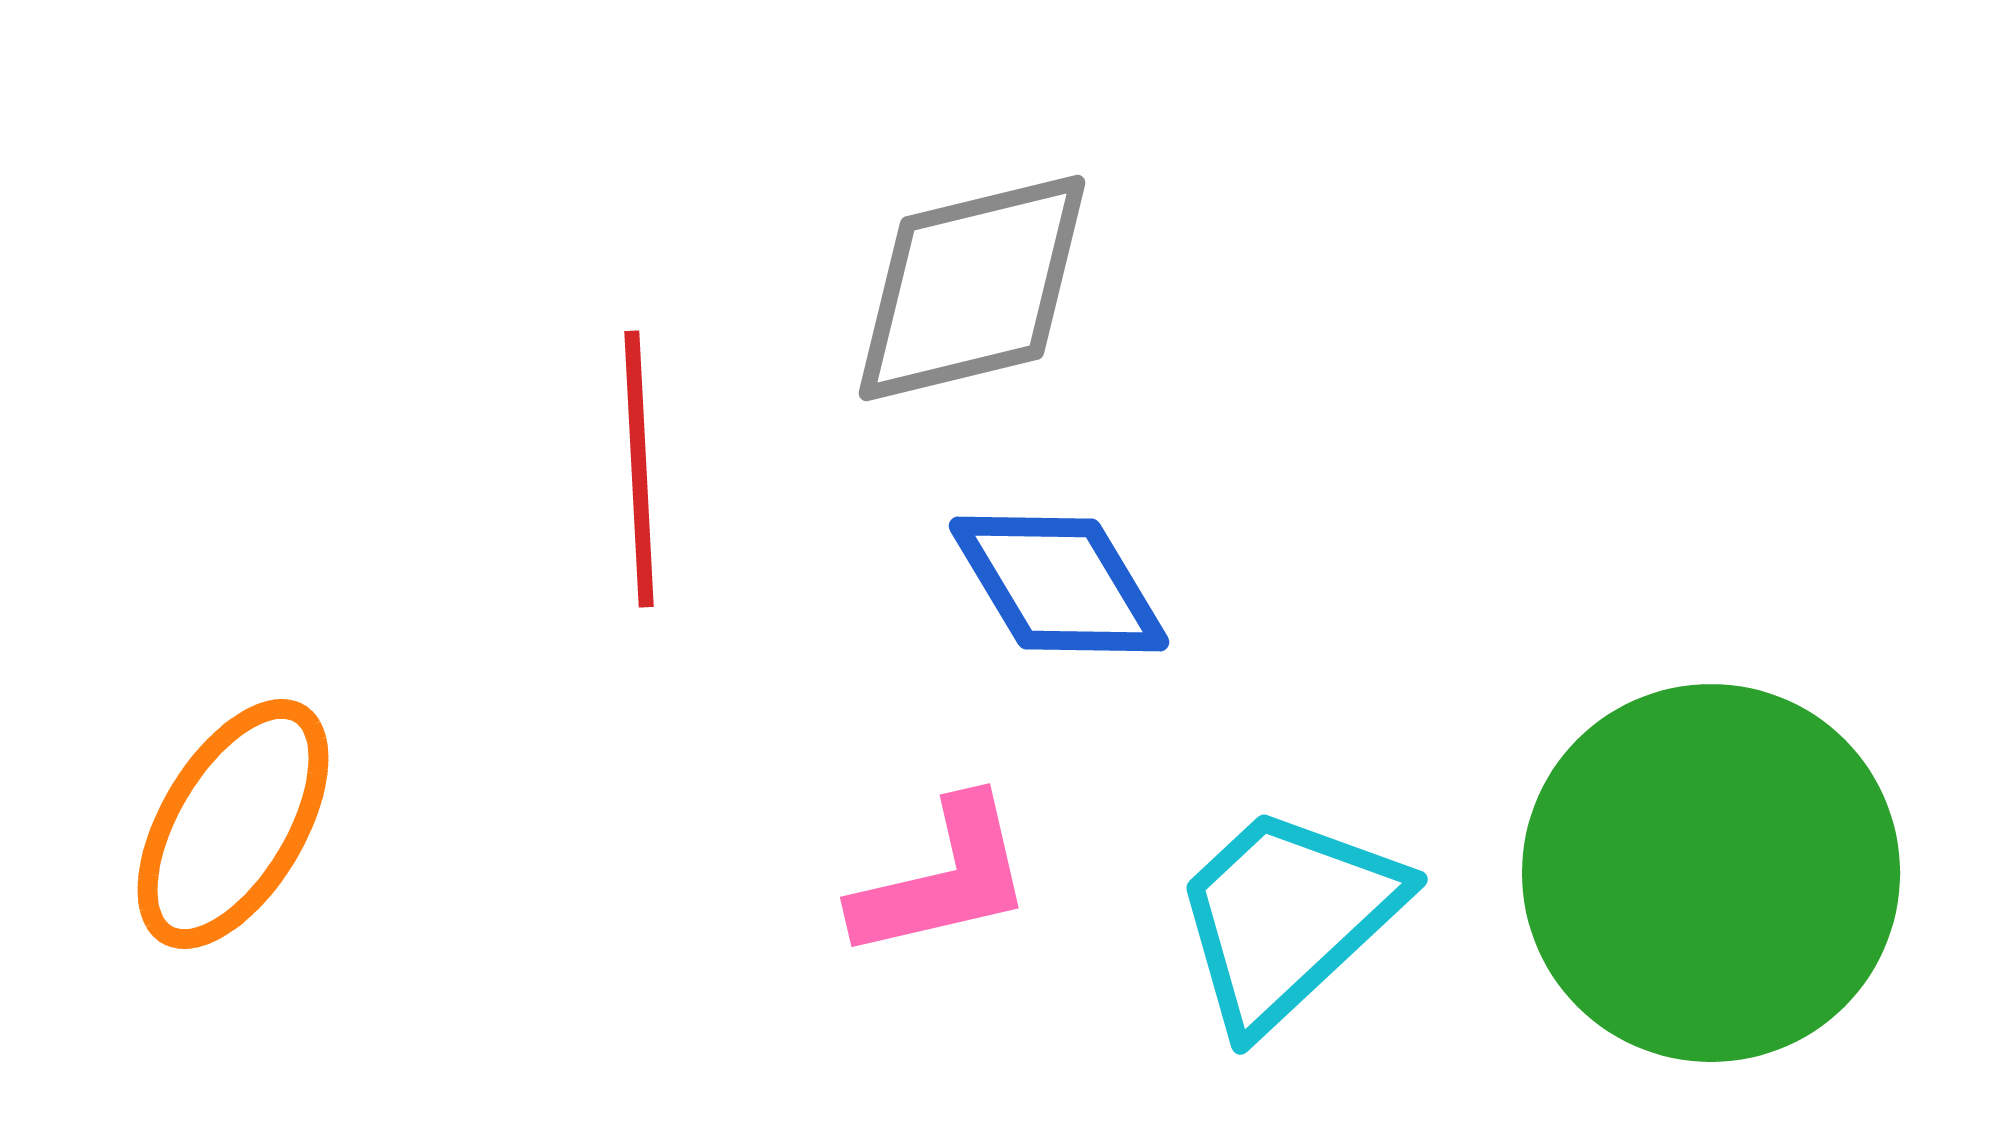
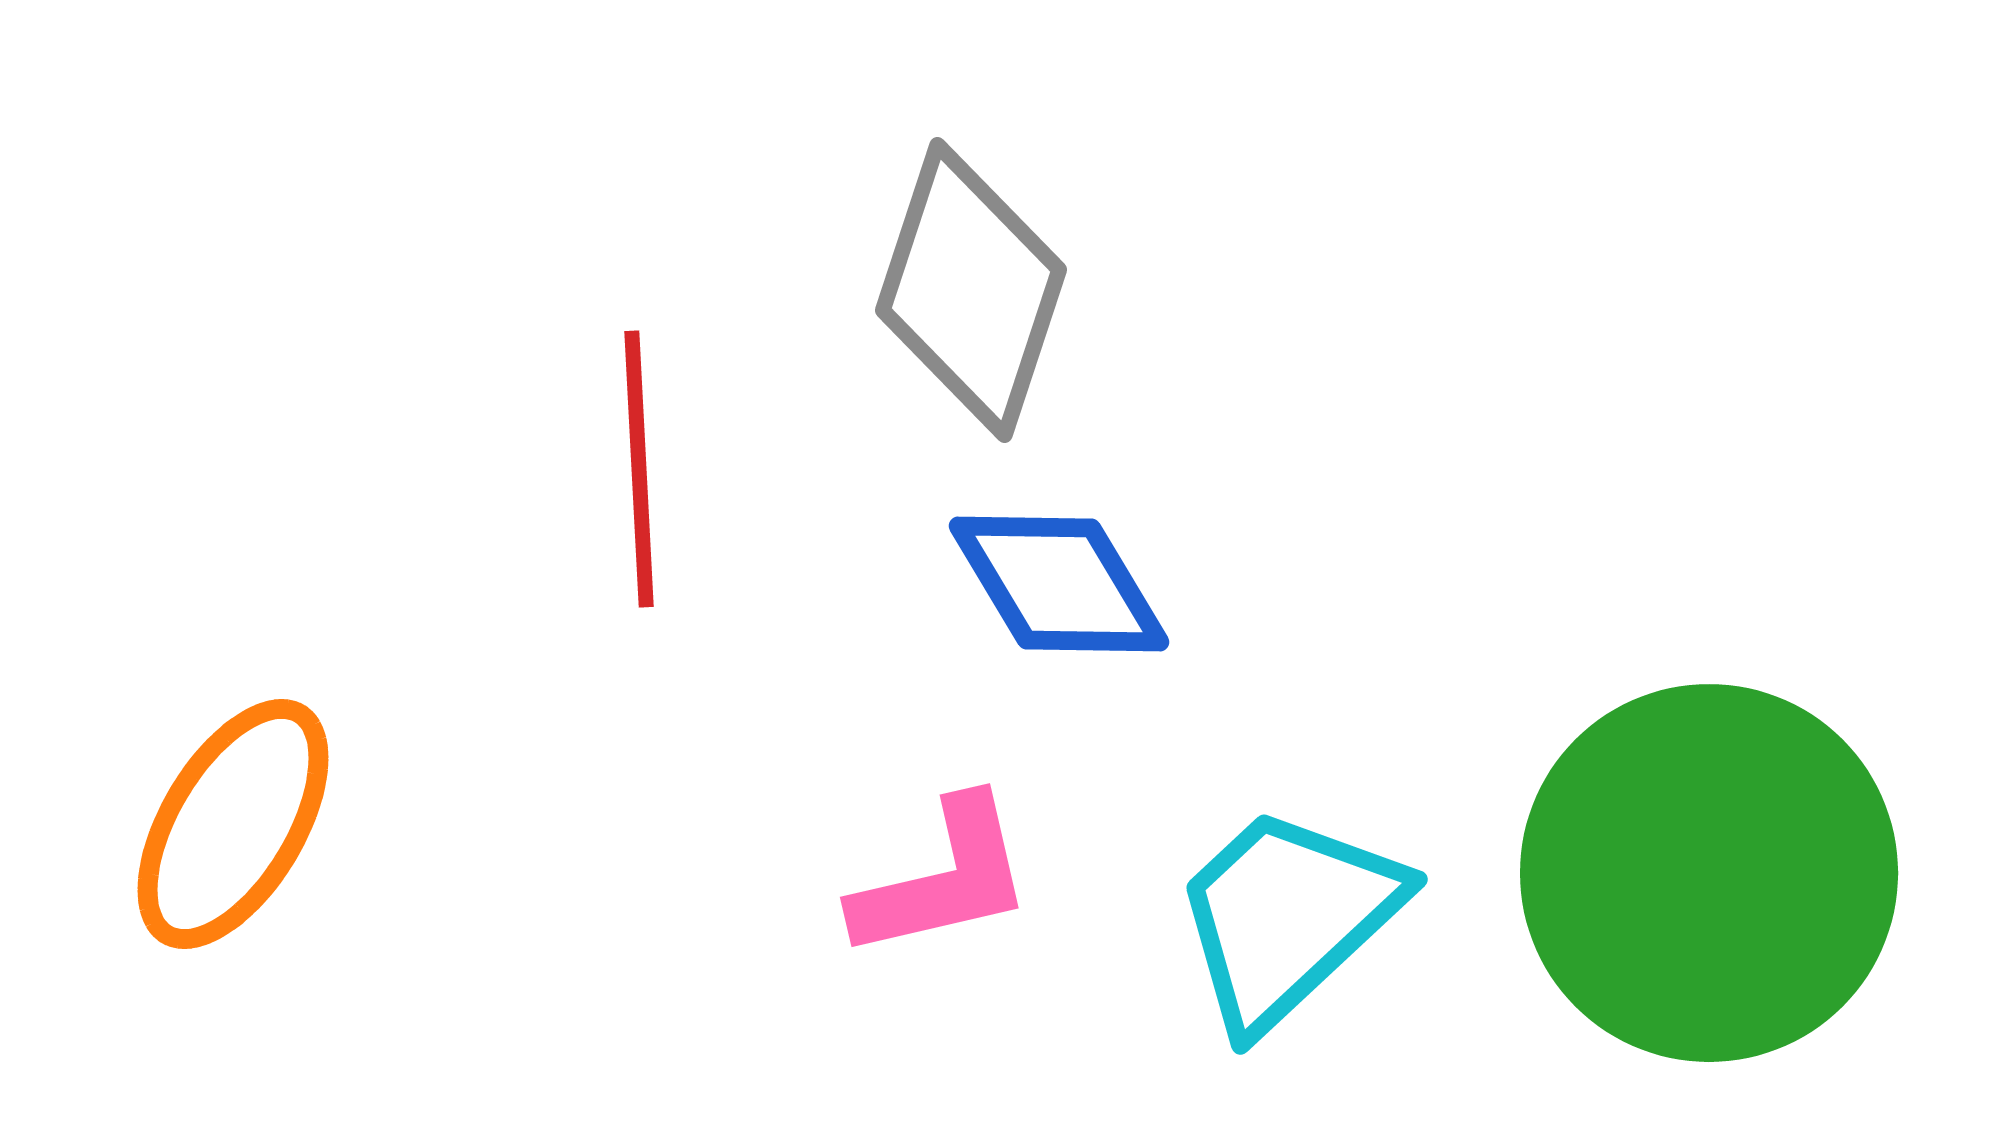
gray diamond: moved 1 px left, 2 px down; rotated 58 degrees counterclockwise
green circle: moved 2 px left
